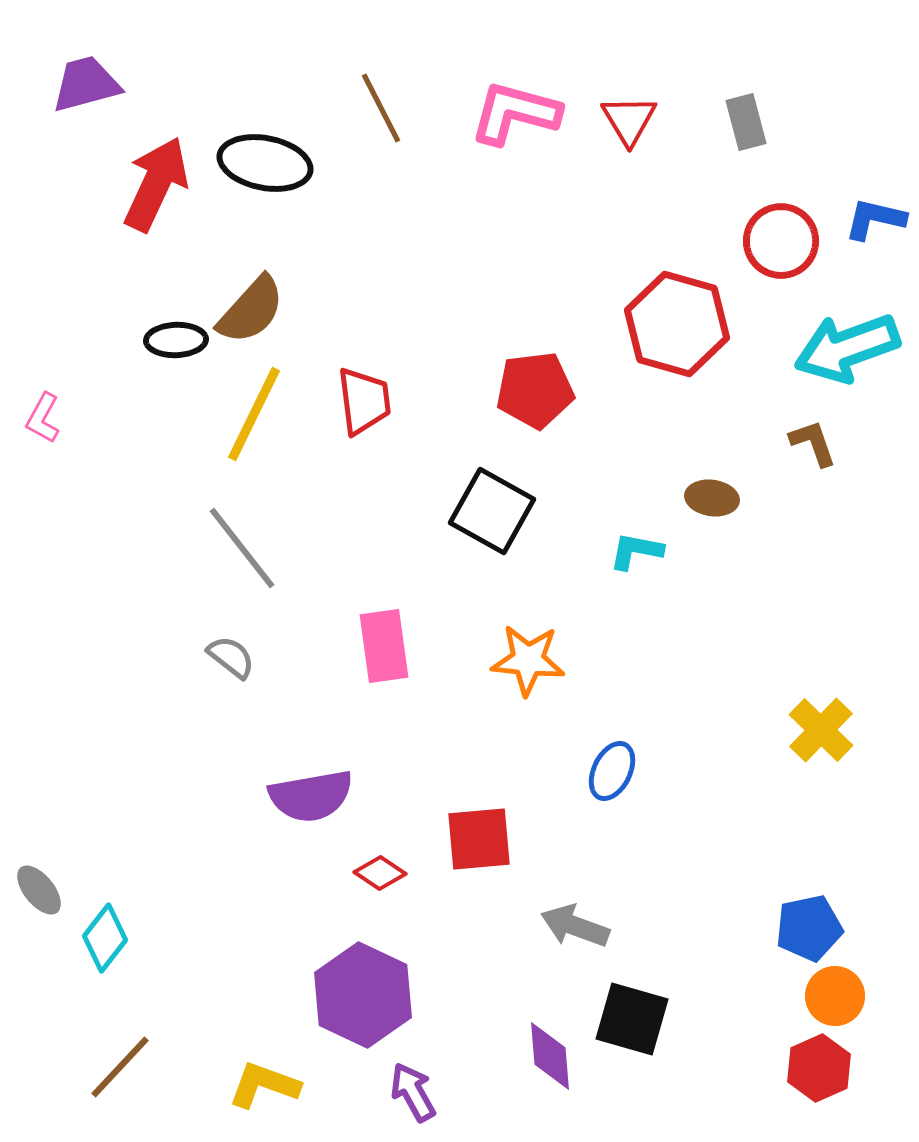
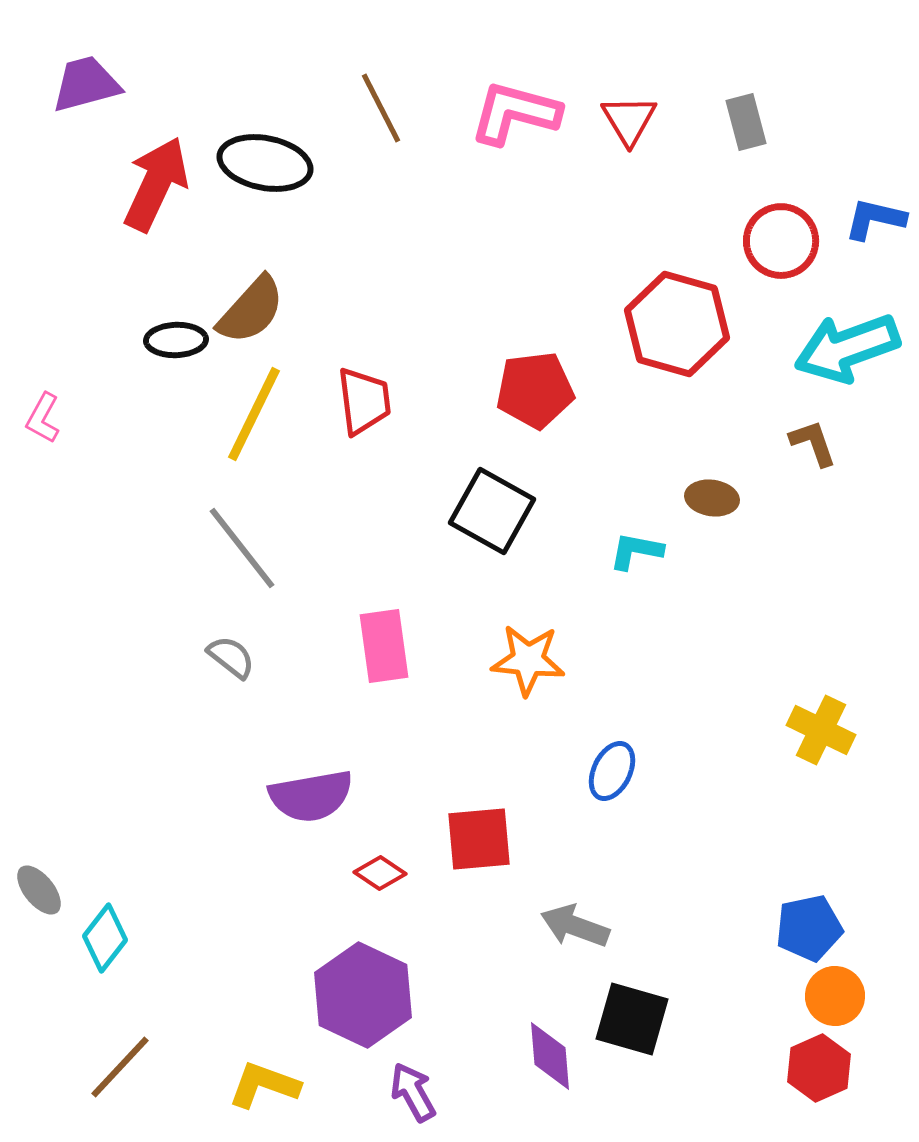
yellow cross at (821, 730): rotated 18 degrees counterclockwise
